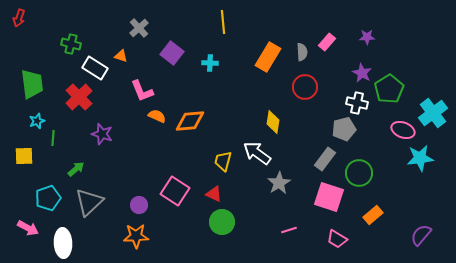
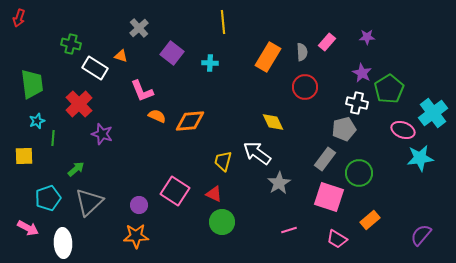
red cross at (79, 97): moved 7 px down
yellow diamond at (273, 122): rotated 35 degrees counterclockwise
orange rectangle at (373, 215): moved 3 px left, 5 px down
